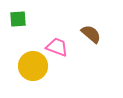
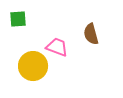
brown semicircle: rotated 145 degrees counterclockwise
